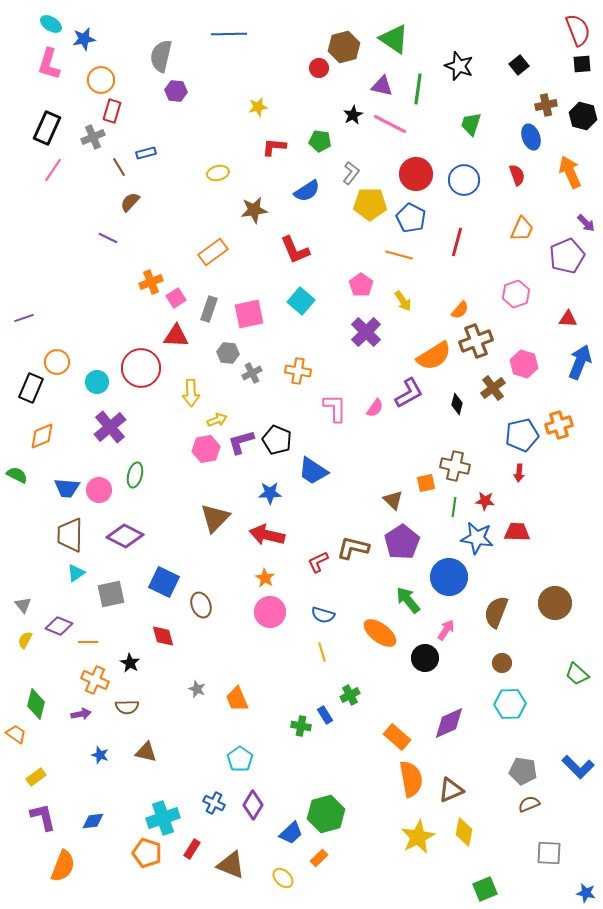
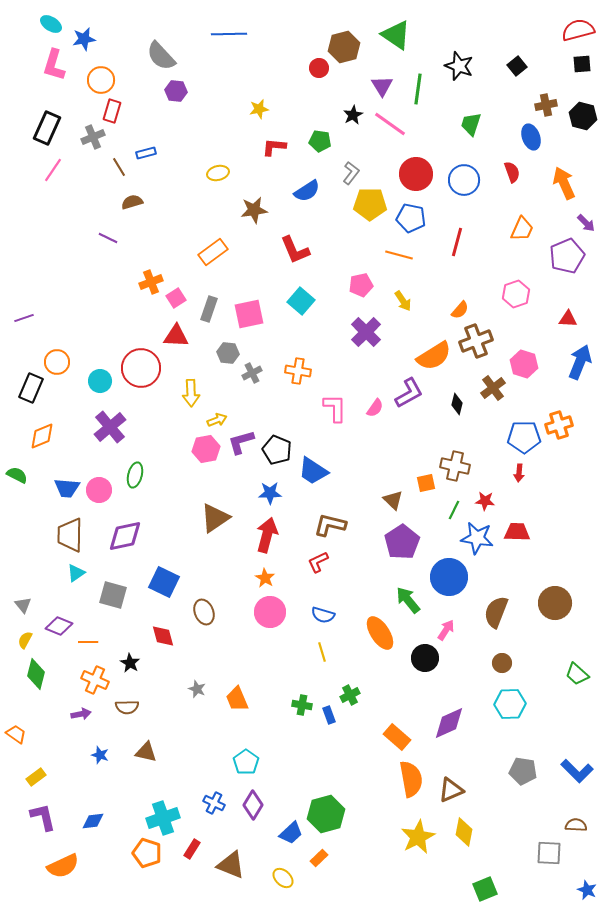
red semicircle at (578, 30): rotated 84 degrees counterclockwise
green triangle at (394, 39): moved 2 px right, 4 px up
gray semicircle at (161, 56): rotated 56 degrees counterclockwise
pink L-shape at (49, 64): moved 5 px right, 1 px down
black square at (519, 65): moved 2 px left, 1 px down
purple triangle at (382, 86): rotated 45 degrees clockwise
yellow star at (258, 107): moved 1 px right, 2 px down
pink line at (390, 124): rotated 8 degrees clockwise
orange arrow at (570, 172): moved 6 px left, 11 px down
red semicircle at (517, 175): moved 5 px left, 3 px up
brown semicircle at (130, 202): moved 2 px right; rotated 30 degrees clockwise
blue pentagon at (411, 218): rotated 16 degrees counterclockwise
pink pentagon at (361, 285): rotated 25 degrees clockwise
cyan circle at (97, 382): moved 3 px right, 1 px up
blue pentagon at (522, 435): moved 2 px right, 2 px down; rotated 12 degrees clockwise
black pentagon at (277, 440): moved 10 px down
green line at (454, 507): moved 3 px down; rotated 18 degrees clockwise
brown triangle at (215, 518): rotated 12 degrees clockwise
red arrow at (267, 535): rotated 92 degrees clockwise
purple diamond at (125, 536): rotated 39 degrees counterclockwise
brown L-shape at (353, 548): moved 23 px left, 23 px up
gray square at (111, 594): moved 2 px right, 1 px down; rotated 28 degrees clockwise
brown ellipse at (201, 605): moved 3 px right, 7 px down
orange ellipse at (380, 633): rotated 20 degrees clockwise
green diamond at (36, 704): moved 30 px up
blue rectangle at (325, 715): moved 4 px right; rotated 12 degrees clockwise
green cross at (301, 726): moved 1 px right, 21 px up
cyan pentagon at (240, 759): moved 6 px right, 3 px down
blue L-shape at (578, 767): moved 1 px left, 4 px down
brown semicircle at (529, 804): moved 47 px right, 21 px down; rotated 25 degrees clockwise
orange semicircle at (63, 866): rotated 44 degrees clockwise
blue star at (586, 893): moved 1 px right, 3 px up; rotated 12 degrees clockwise
